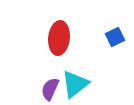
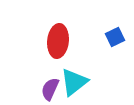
red ellipse: moved 1 px left, 3 px down
cyan triangle: moved 1 px left, 2 px up
